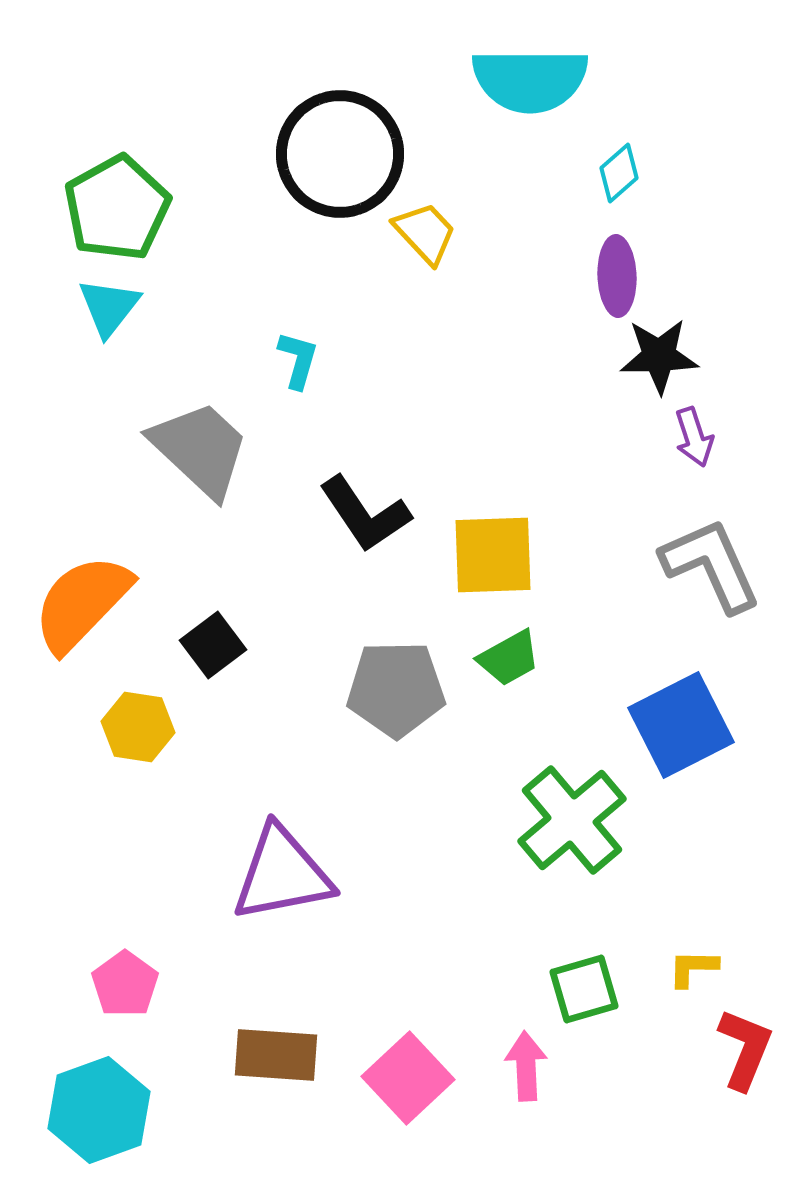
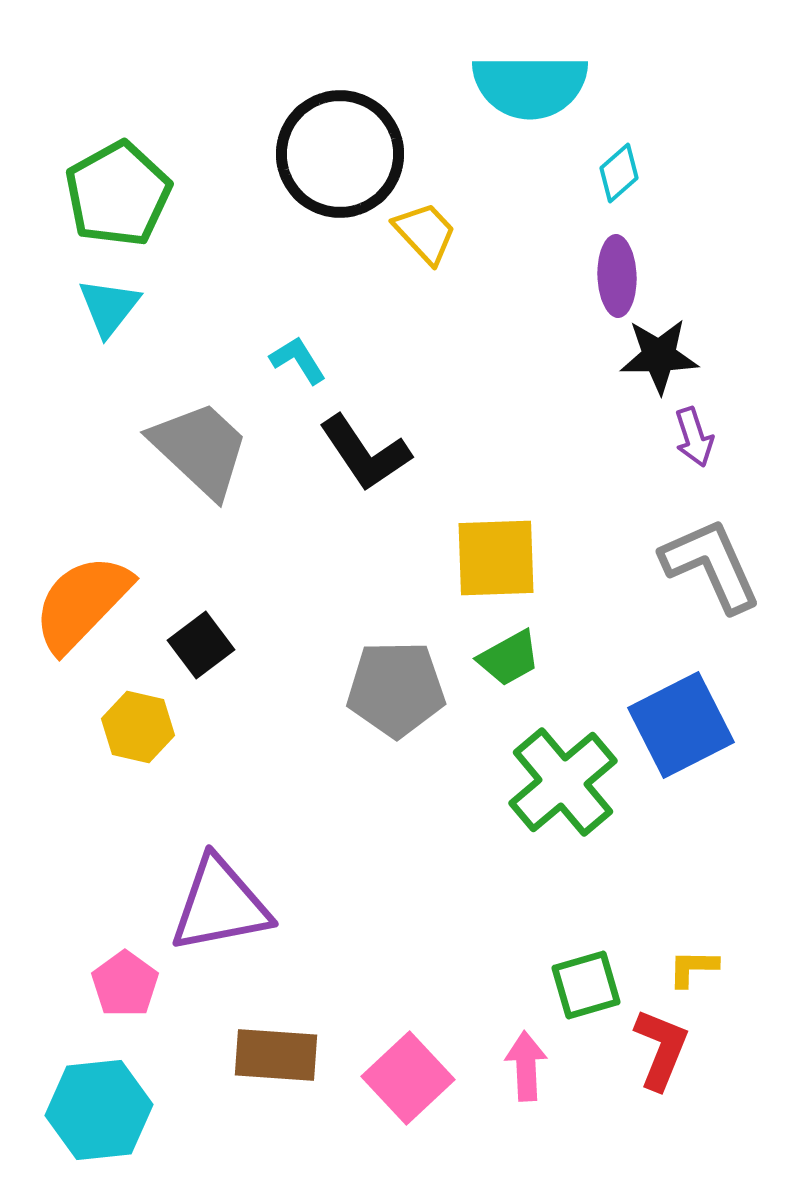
cyan semicircle: moved 6 px down
green pentagon: moved 1 px right, 14 px up
cyan L-shape: rotated 48 degrees counterclockwise
black L-shape: moved 61 px up
yellow square: moved 3 px right, 3 px down
black square: moved 12 px left
yellow hexagon: rotated 4 degrees clockwise
green cross: moved 9 px left, 38 px up
purple triangle: moved 62 px left, 31 px down
green square: moved 2 px right, 4 px up
red L-shape: moved 84 px left
cyan hexagon: rotated 14 degrees clockwise
